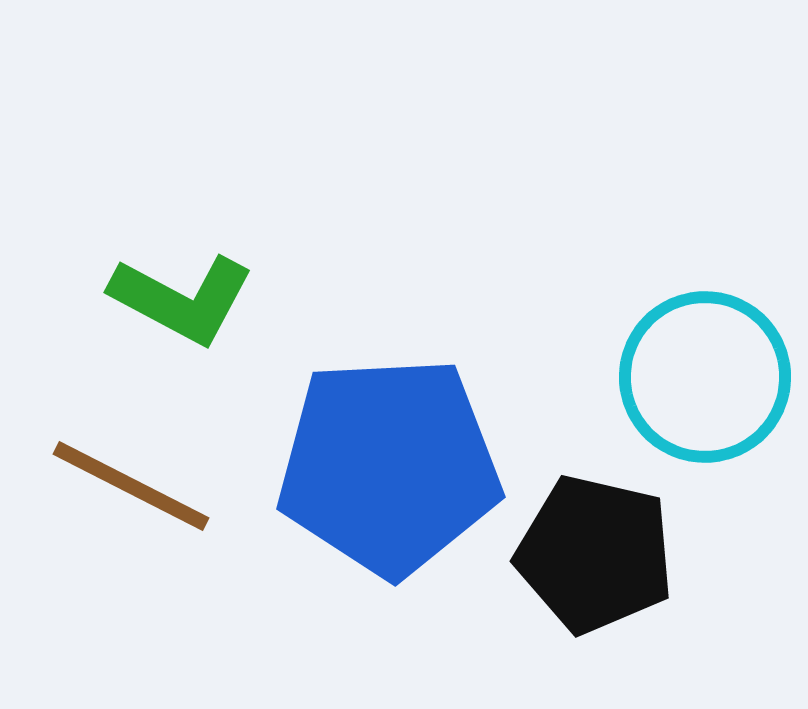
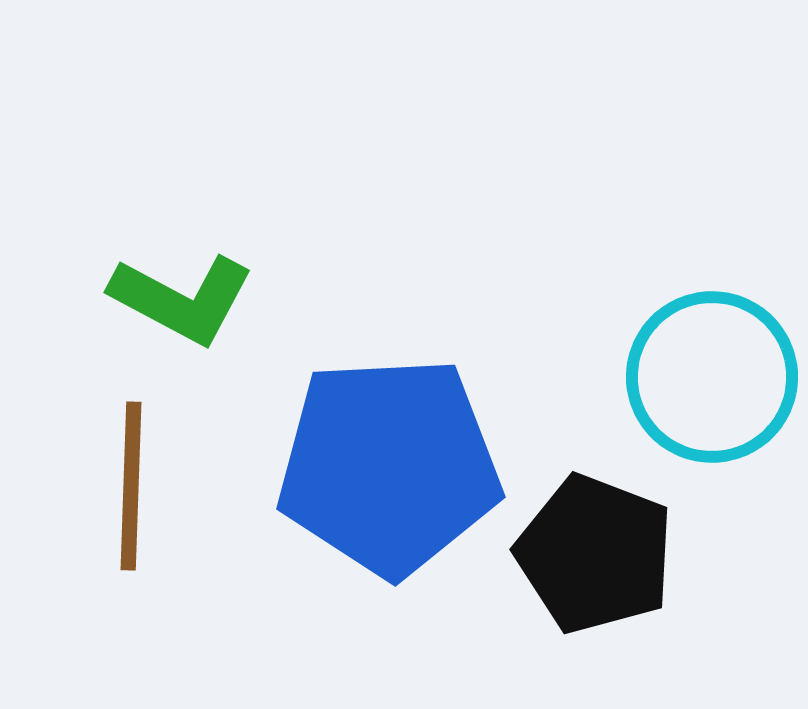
cyan circle: moved 7 px right
brown line: rotated 65 degrees clockwise
black pentagon: rotated 8 degrees clockwise
